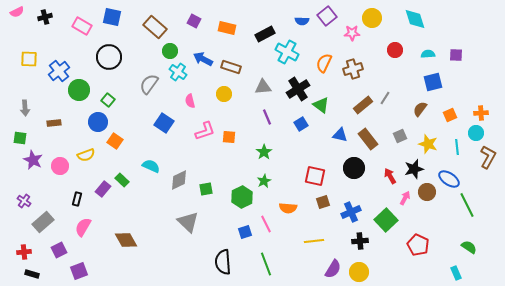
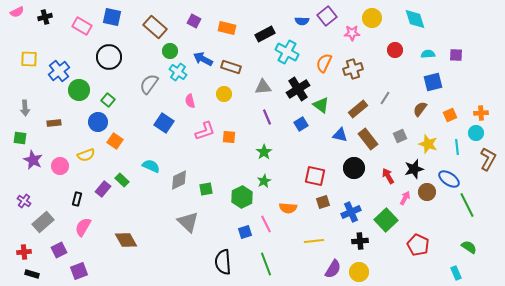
brown rectangle at (363, 105): moved 5 px left, 4 px down
brown L-shape at (488, 157): moved 2 px down
red arrow at (390, 176): moved 2 px left
